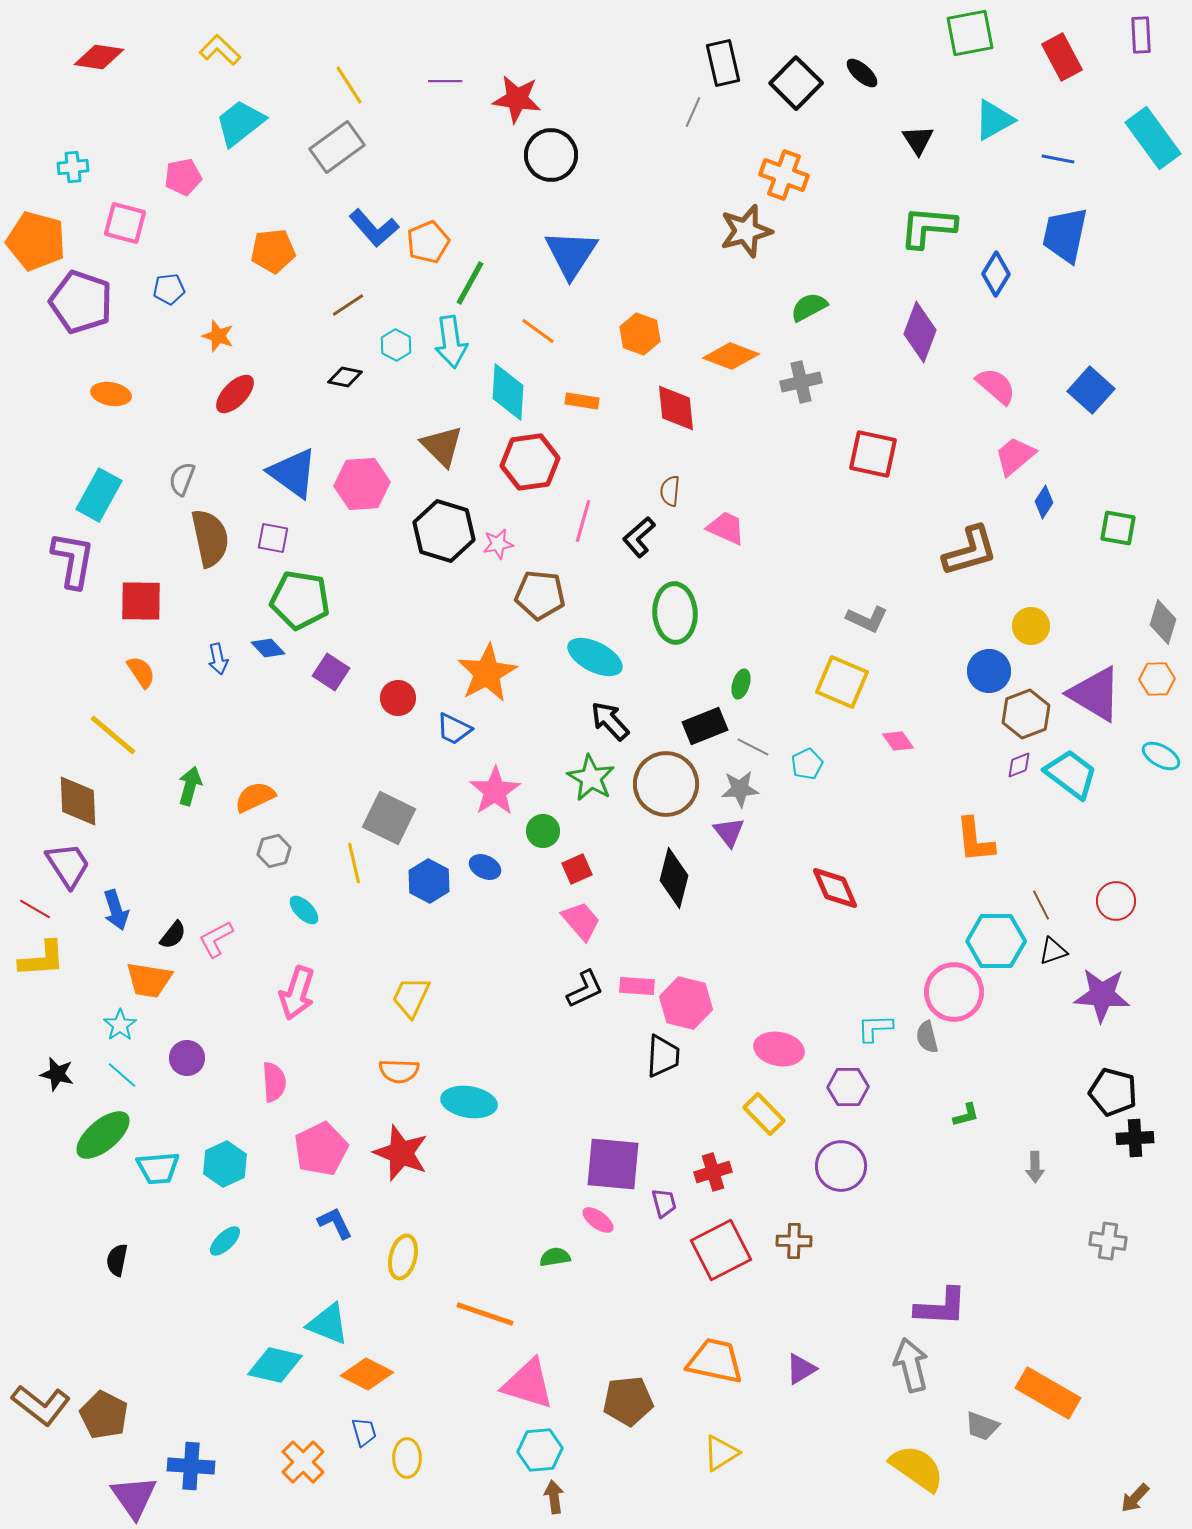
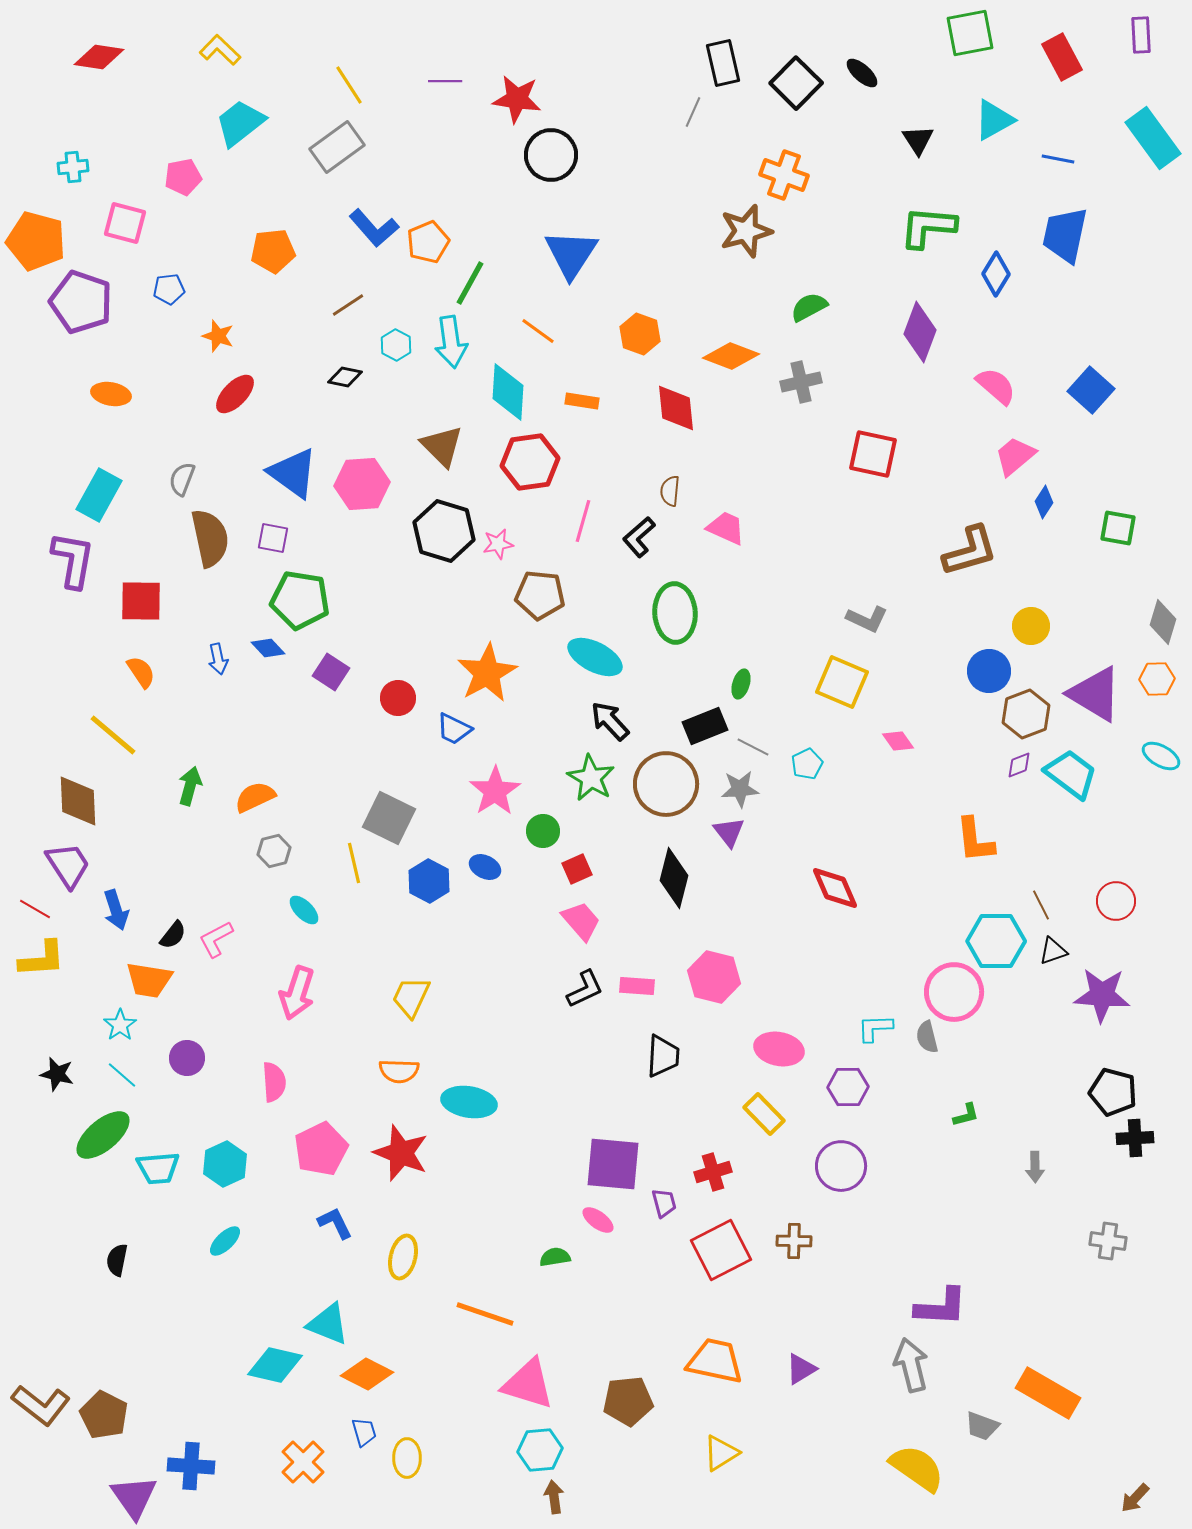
pink hexagon at (686, 1003): moved 28 px right, 26 px up
